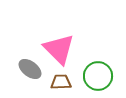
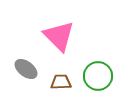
pink triangle: moved 13 px up
gray ellipse: moved 4 px left
